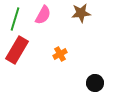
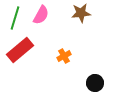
pink semicircle: moved 2 px left
green line: moved 1 px up
red rectangle: moved 3 px right; rotated 20 degrees clockwise
orange cross: moved 4 px right, 2 px down
